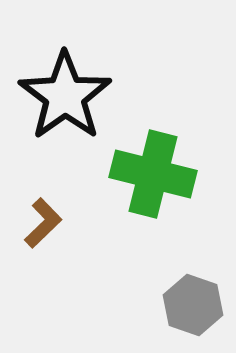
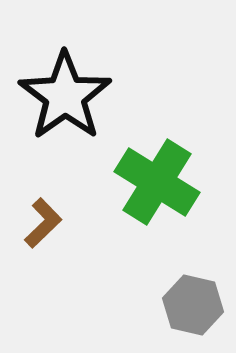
green cross: moved 4 px right, 8 px down; rotated 18 degrees clockwise
gray hexagon: rotated 6 degrees counterclockwise
